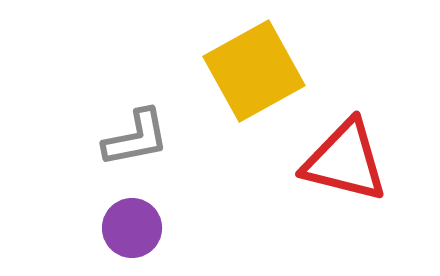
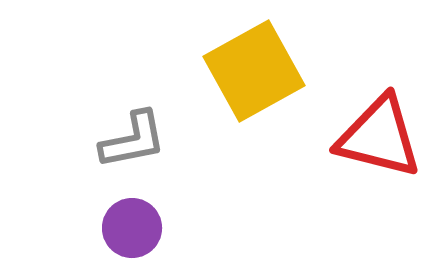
gray L-shape: moved 3 px left, 2 px down
red triangle: moved 34 px right, 24 px up
